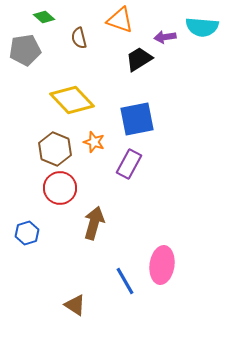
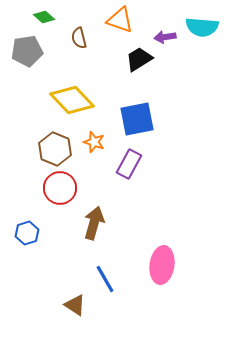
gray pentagon: moved 2 px right, 1 px down
blue line: moved 20 px left, 2 px up
